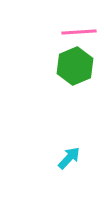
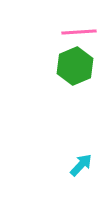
cyan arrow: moved 12 px right, 7 px down
